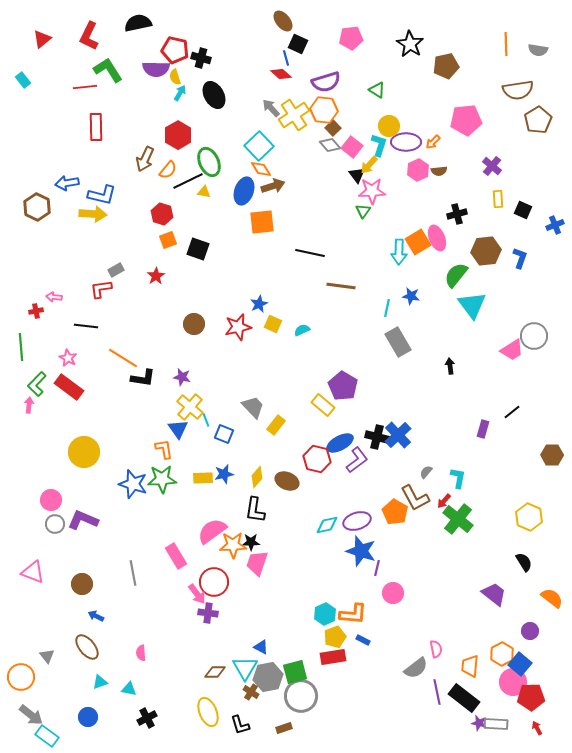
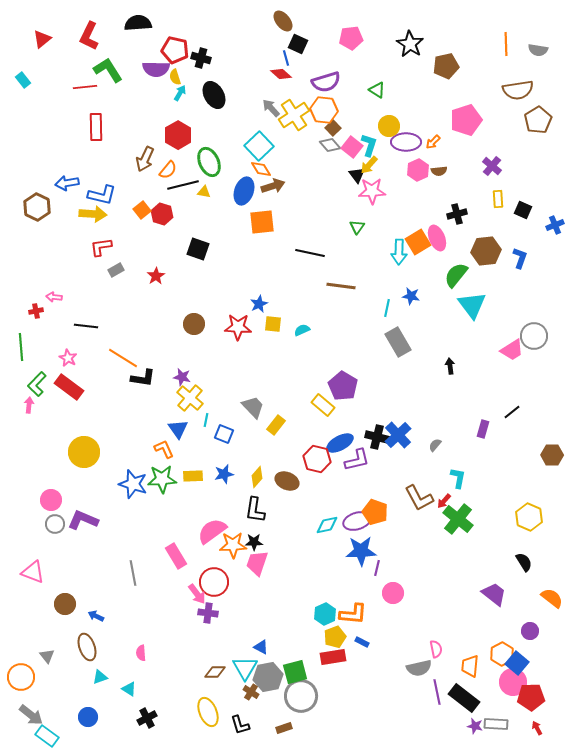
black semicircle at (138, 23): rotated 8 degrees clockwise
pink pentagon at (466, 120): rotated 12 degrees counterclockwise
cyan L-shape at (379, 145): moved 10 px left
black line at (188, 181): moved 5 px left, 4 px down; rotated 12 degrees clockwise
green triangle at (363, 211): moved 6 px left, 16 px down
orange square at (168, 240): moved 26 px left, 30 px up; rotated 18 degrees counterclockwise
red L-shape at (101, 289): moved 42 px up
yellow square at (273, 324): rotated 18 degrees counterclockwise
red star at (238, 327): rotated 16 degrees clockwise
yellow cross at (190, 407): moved 9 px up
cyan line at (206, 420): rotated 32 degrees clockwise
orange L-shape at (164, 449): rotated 15 degrees counterclockwise
purple L-shape at (357, 460): rotated 24 degrees clockwise
gray semicircle at (426, 472): moved 9 px right, 27 px up
yellow rectangle at (203, 478): moved 10 px left, 2 px up
brown L-shape at (415, 498): moved 4 px right
orange pentagon at (395, 512): moved 20 px left; rotated 10 degrees counterclockwise
black star at (251, 542): moved 3 px right
blue star at (361, 551): rotated 20 degrees counterclockwise
brown circle at (82, 584): moved 17 px left, 20 px down
blue rectangle at (363, 640): moved 1 px left, 2 px down
brown ellipse at (87, 647): rotated 20 degrees clockwise
blue square at (520, 664): moved 3 px left, 1 px up
gray semicircle at (416, 668): moved 3 px right; rotated 25 degrees clockwise
cyan triangle at (100, 682): moved 5 px up
cyan triangle at (129, 689): rotated 21 degrees clockwise
purple star at (479, 723): moved 4 px left, 3 px down
